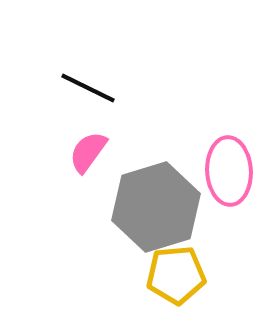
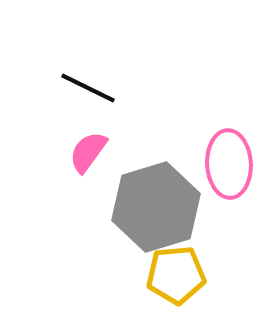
pink ellipse: moved 7 px up
